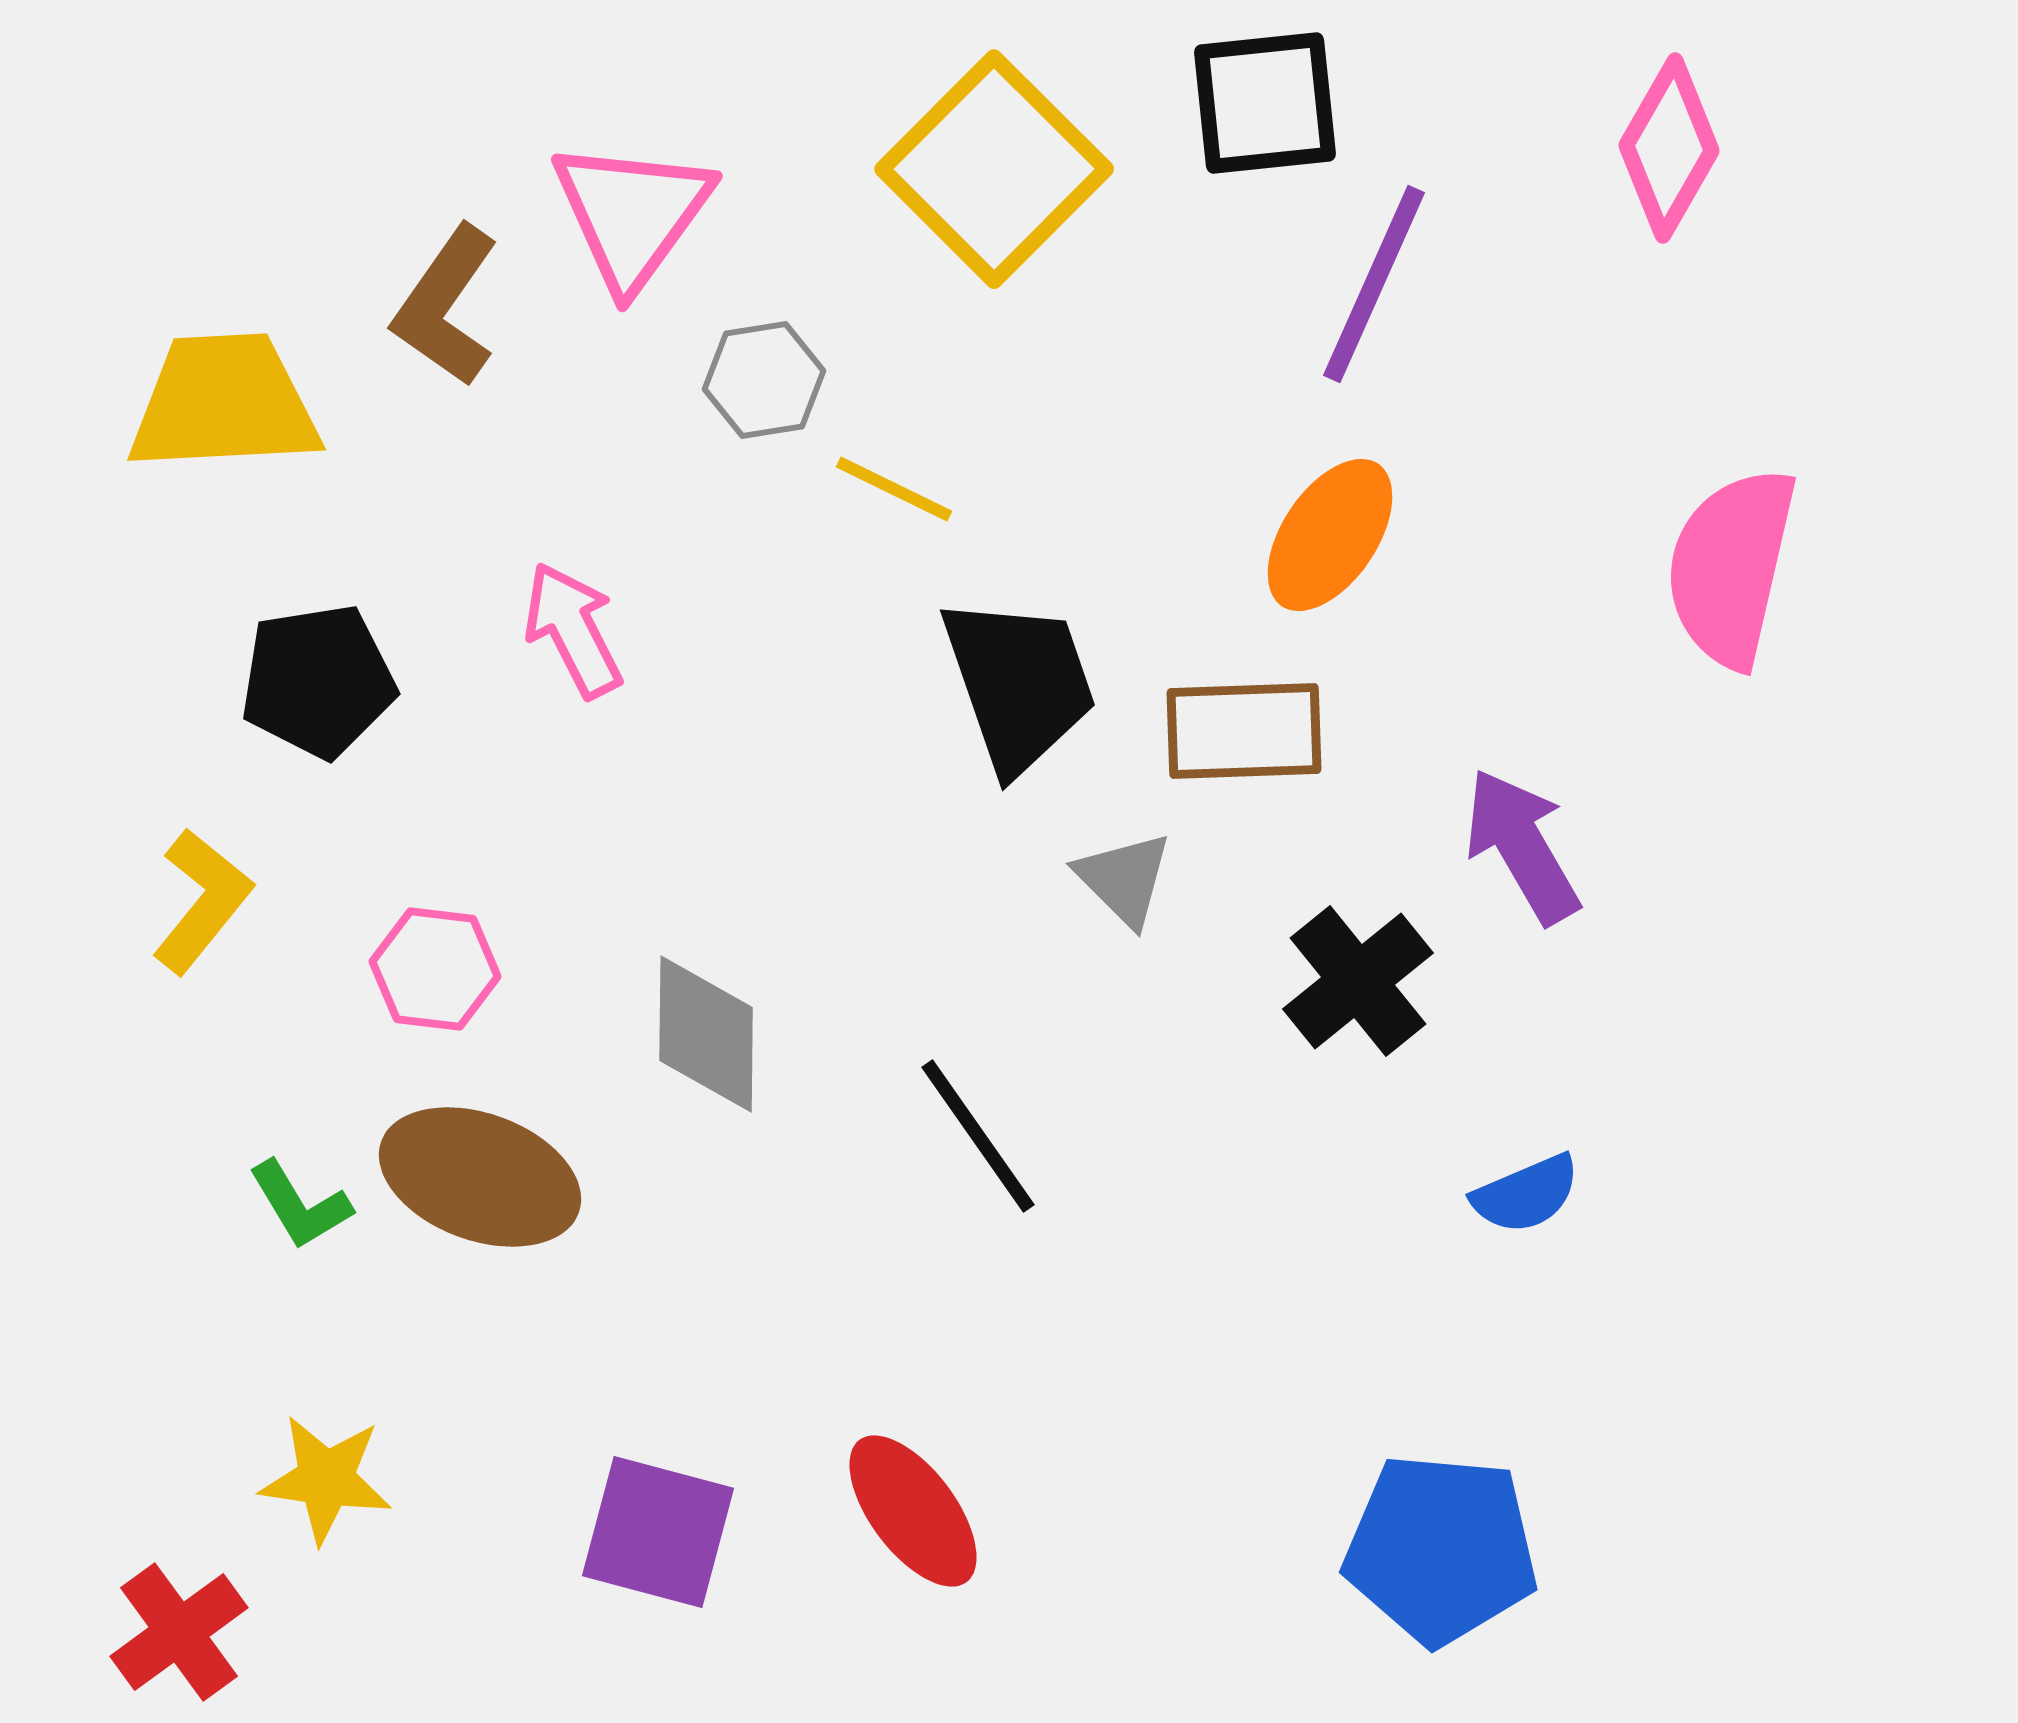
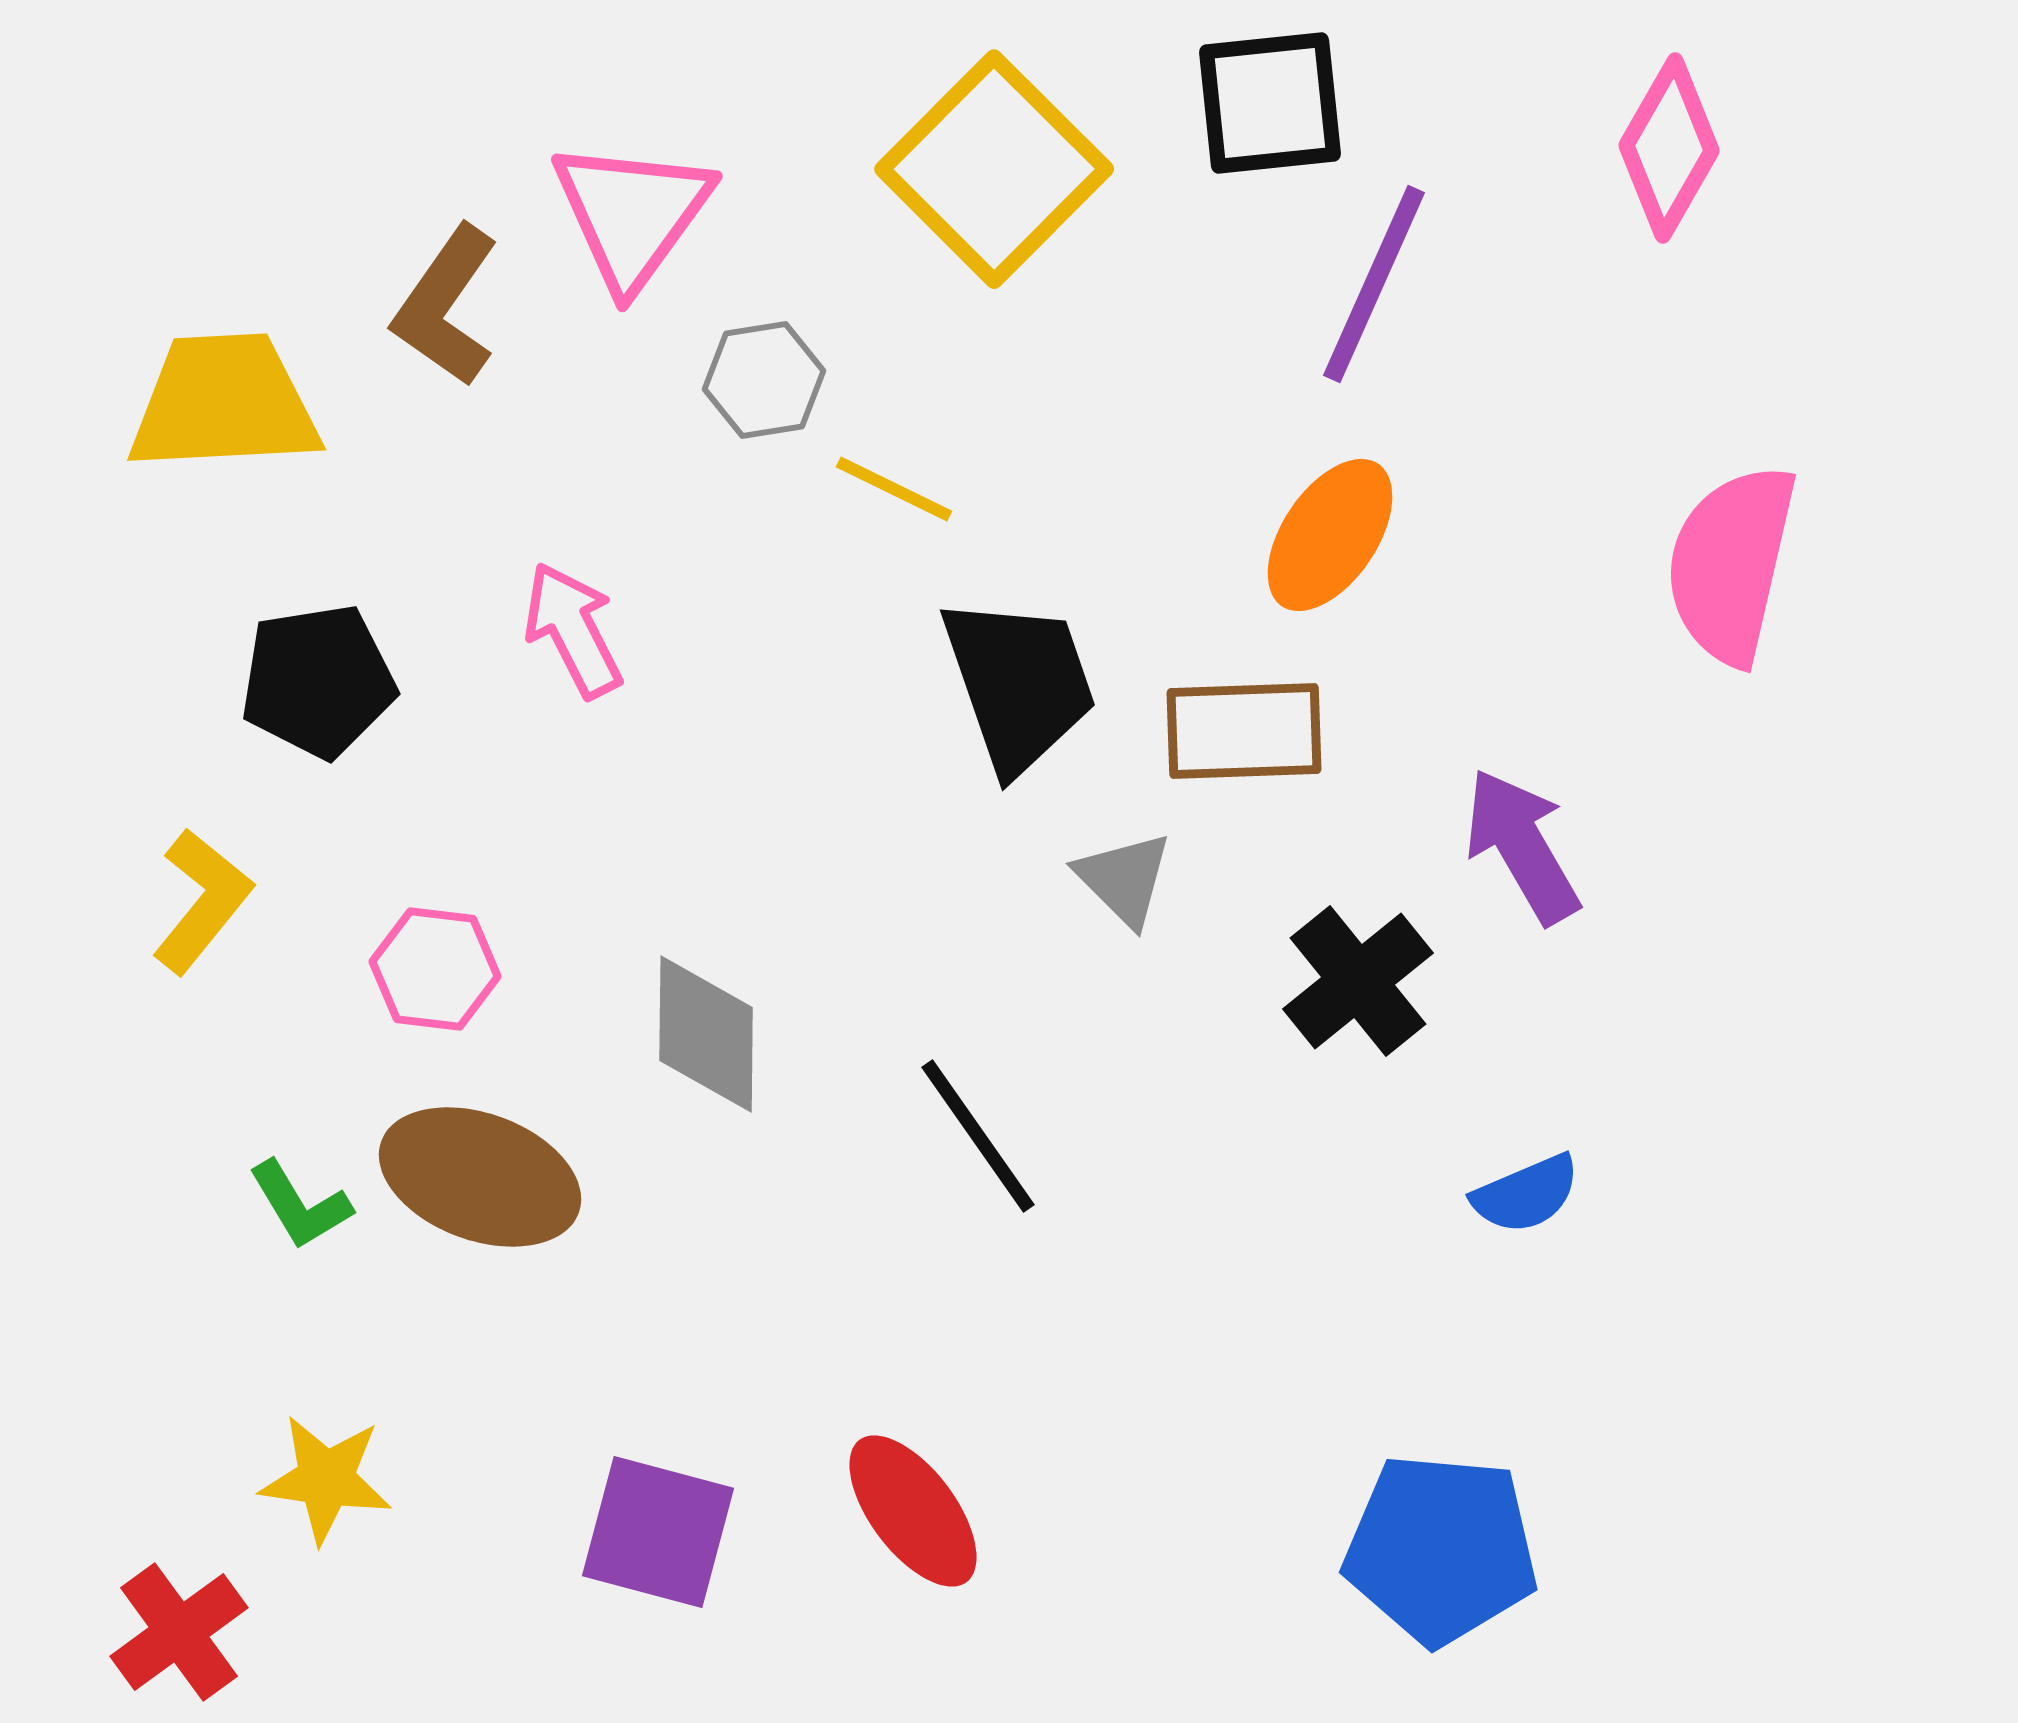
black square: moved 5 px right
pink semicircle: moved 3 px up
